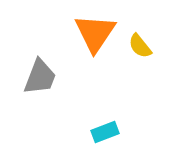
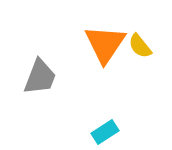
orange triangle: moved 10 px right, 11 px down
cyan rectangle: rotated 12 degrees counterclockwise
